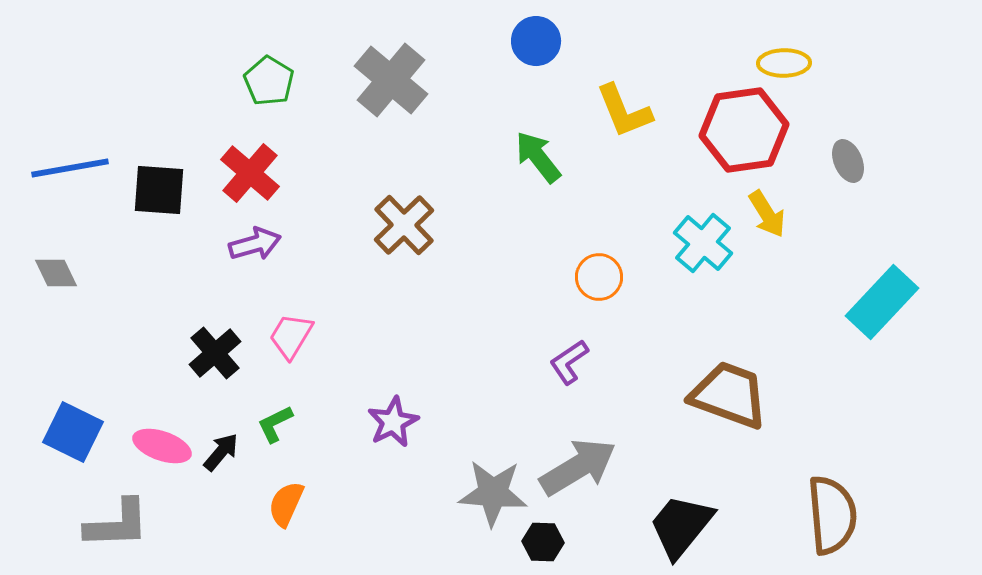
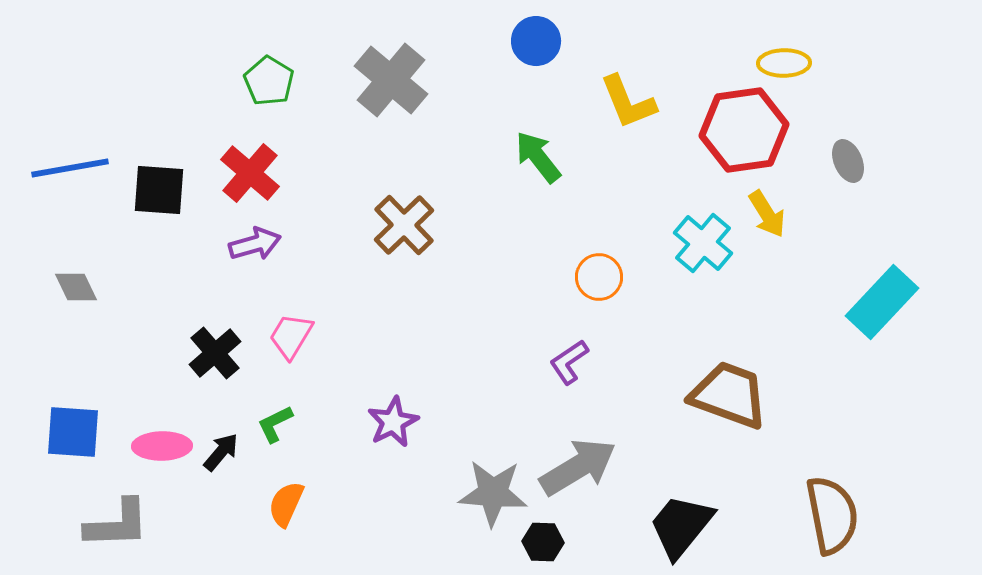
yellow L-shape: moved 4 px right, 9 px up
gray diamond: moved 20 px right, 14 px down
blue square: rotated 22 degrees counterclockwise
pink ellipse: rotated 20 degrees counterclockwise
brown semicircle: rotated 6 degrees counterclockwise
